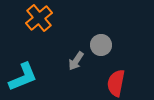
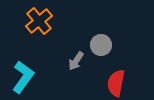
orange cross: moved 3 px down
cyan L-shape: rotated 32 degrees counterclockwise
